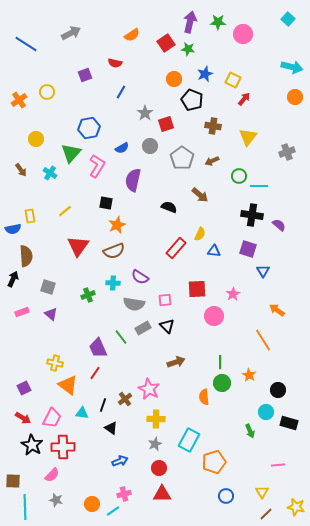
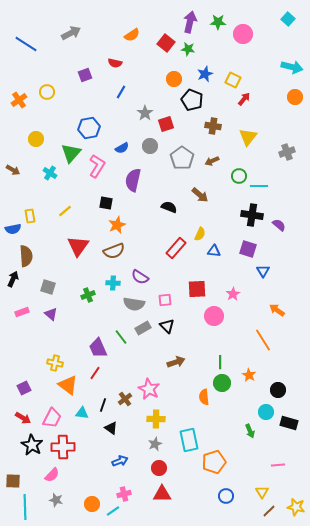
red square at (166, 43): rotated 18 degrees counterclockwise
brown arrow at (21, 170): moved 8 px left; rotated 24 degrees counterclockwise
cyan rectangle at (189, 440): rotated 40 degrees counterclockwise
brown line at (266, 514): moved 3 px right, 3 px up
